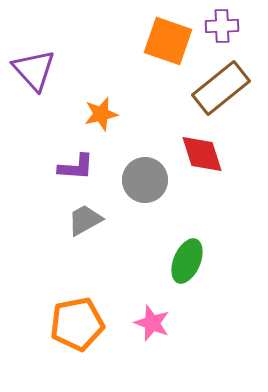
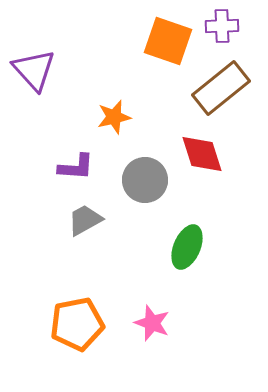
orange star: moved 13 px right, 3 px down
green ellipse: moved 14 px up
